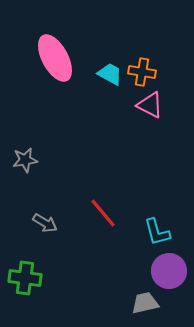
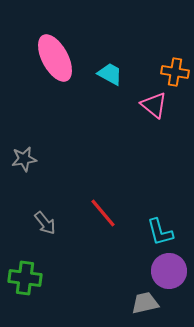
orange cross: moved 33 px right
pink triangle: moved 4 px right; rotated 12 degrees clockwise
gray star: moved 1 px left, 1 px up
gray arrow: rotated 20 degrees clockwise
cyan L-shape: moved 3 px right
